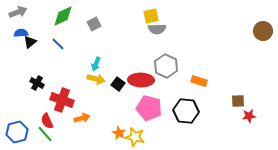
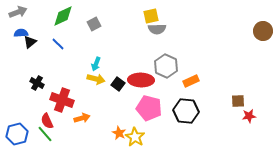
orange rectangle: moved 8 px left; rotated 42 degrees counterclockwise
blue hexagon: moved 2 px down
yellow star: rotated 18 degrees clockwise
